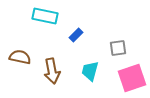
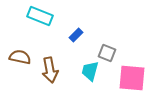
cyan rectangle: moved 5 px left; rotated 10 degrees clockwise
gray square: moved 11 px left, 5 px down; rotated 30 degrees clockwise
brown arrow: moved 2 px left, 1 px up
pink square: rotated 24 degrees clockwise
